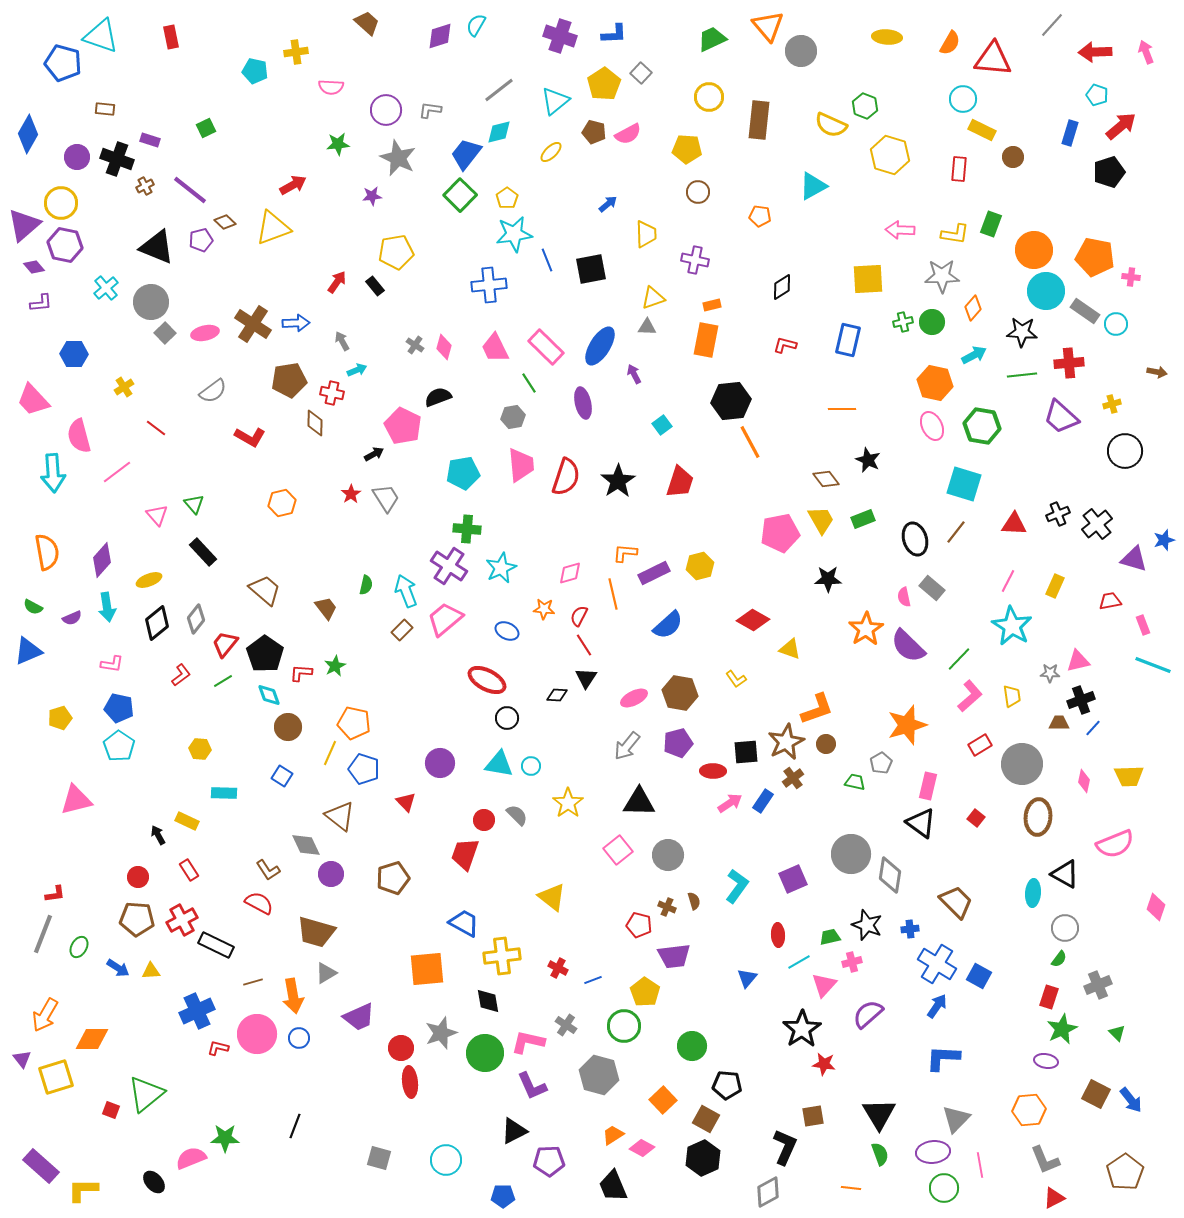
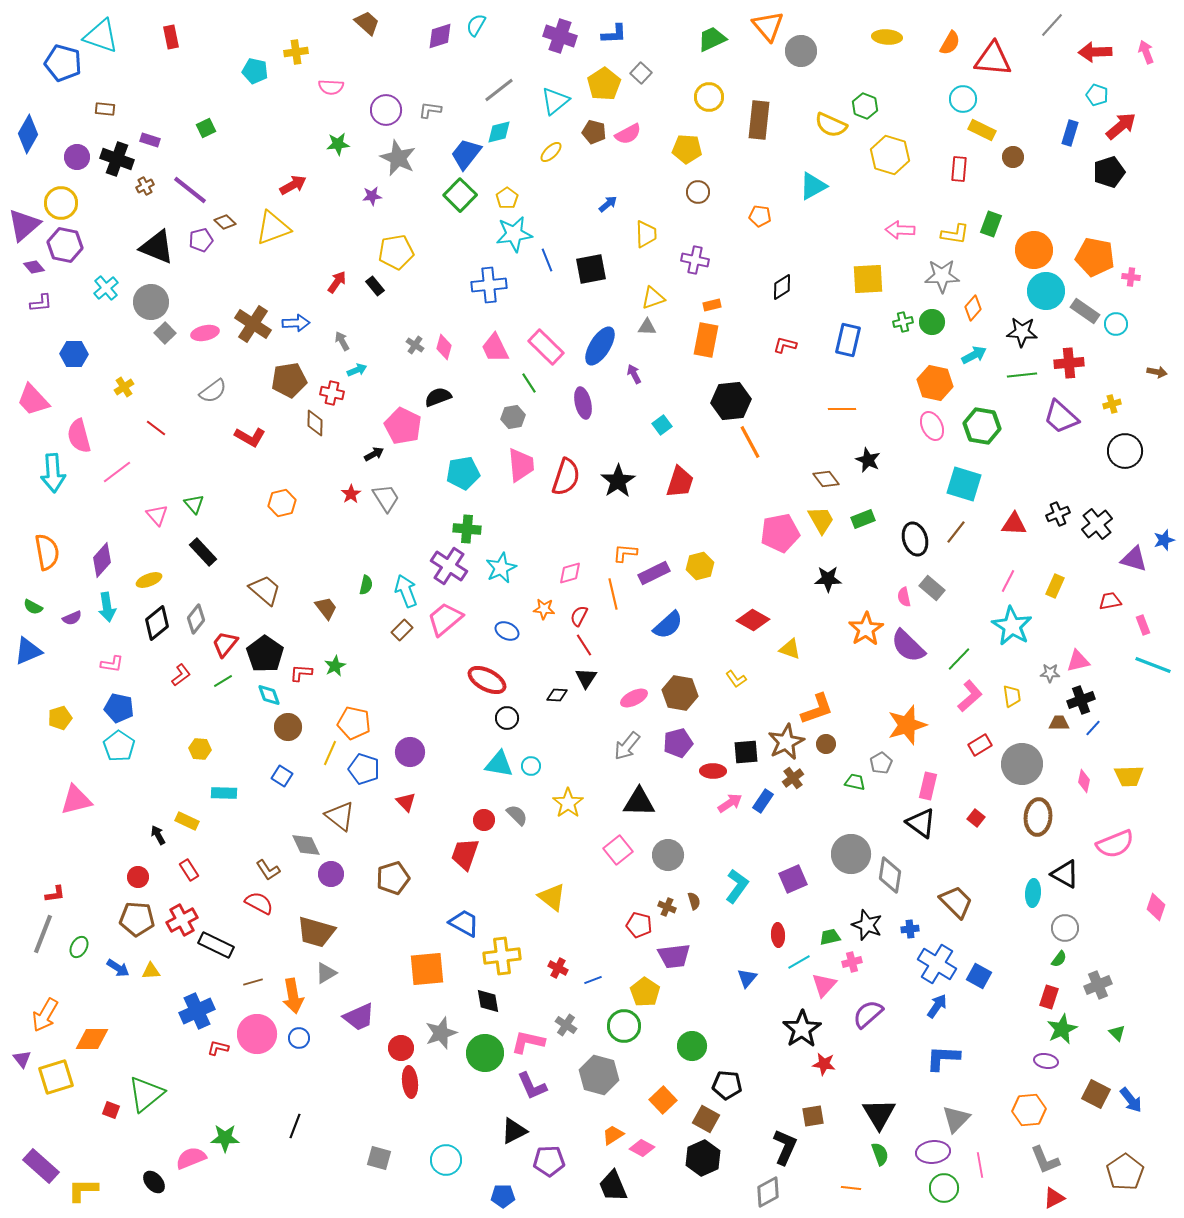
purple circle at (440, 763): moved 30 px left, 11 px up
